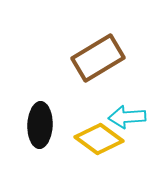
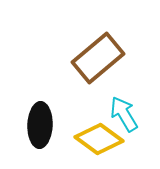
brown rectangle: rotated 9 degrees counterclockwise
cyan arrow: moved 3 px left, 3 px up; rotated 63 degrees clockwise
